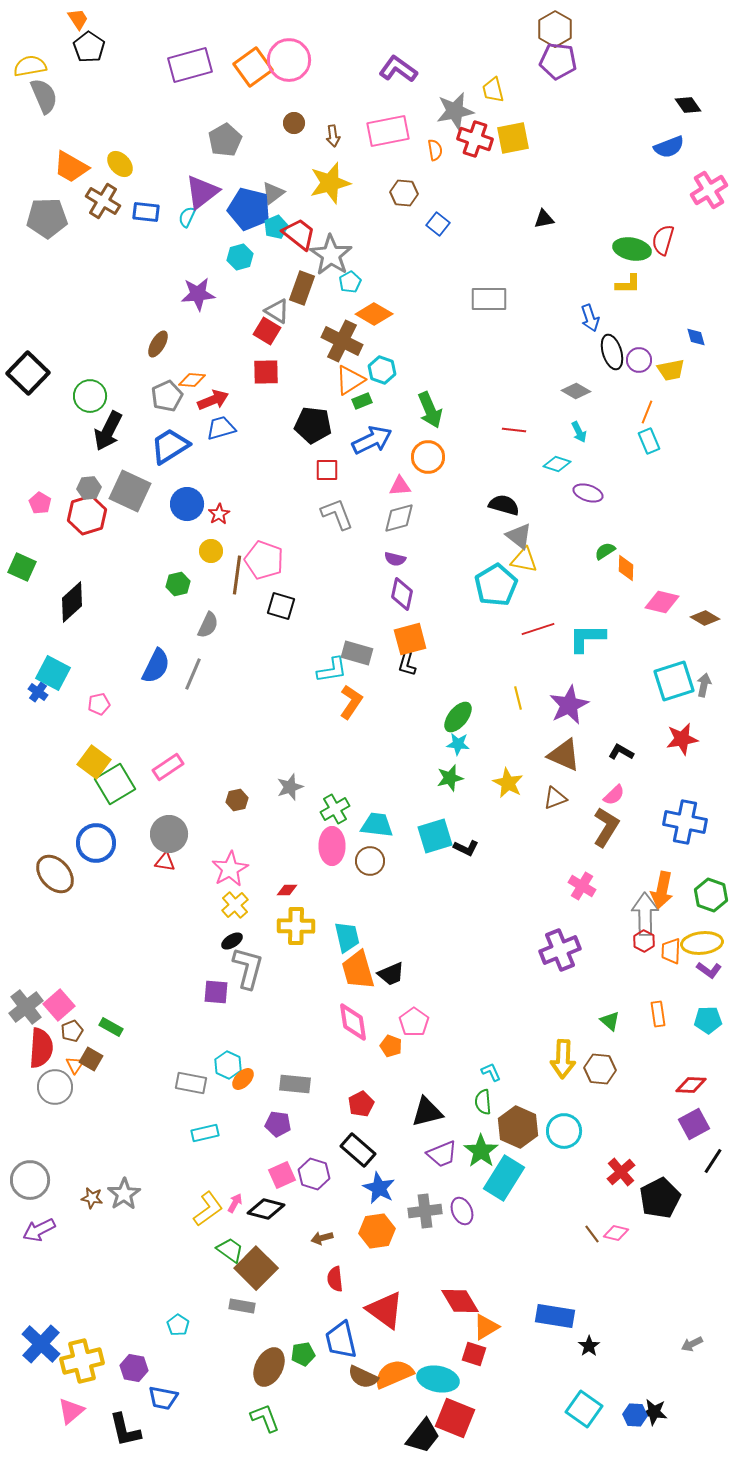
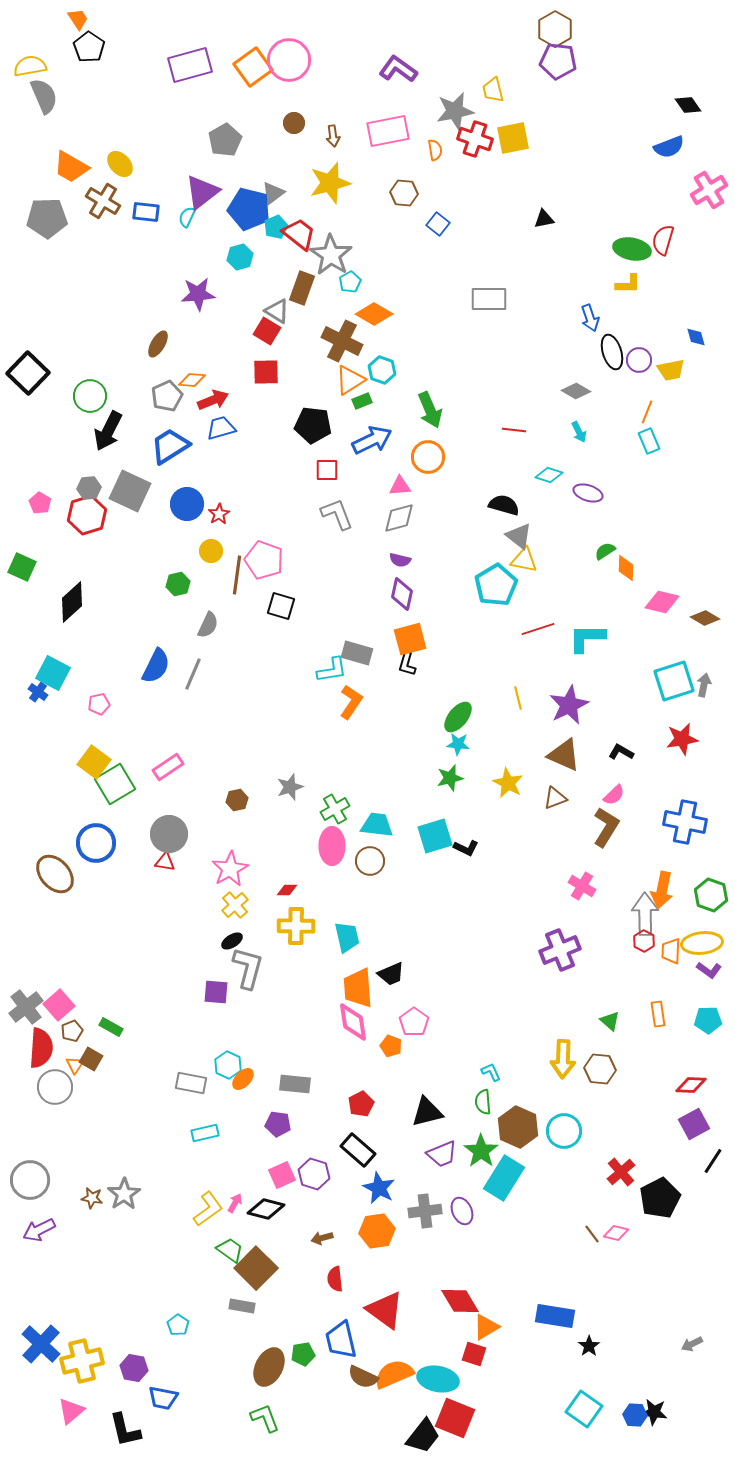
cyan diamond at (557, 464): moved 8 px left, 11 px down
purple semicircle at (395, 559): moved 5 px right, 1 px down
orange trapezoid at (358, 970): moved 18 px down; rotated 12 degrees clockwise
